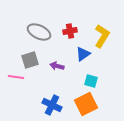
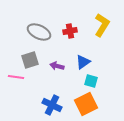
yellow L-shape: moved 11 px up
blue triangle: moved 8 px down
